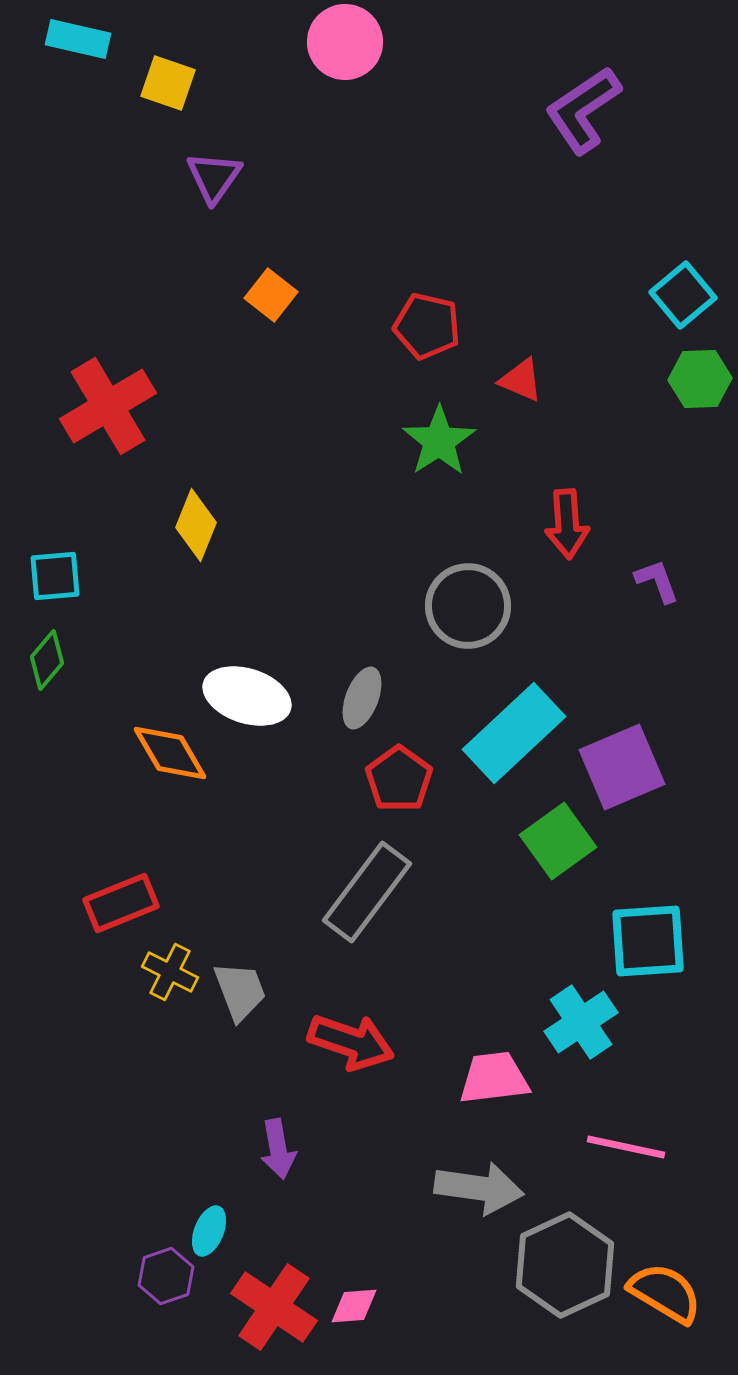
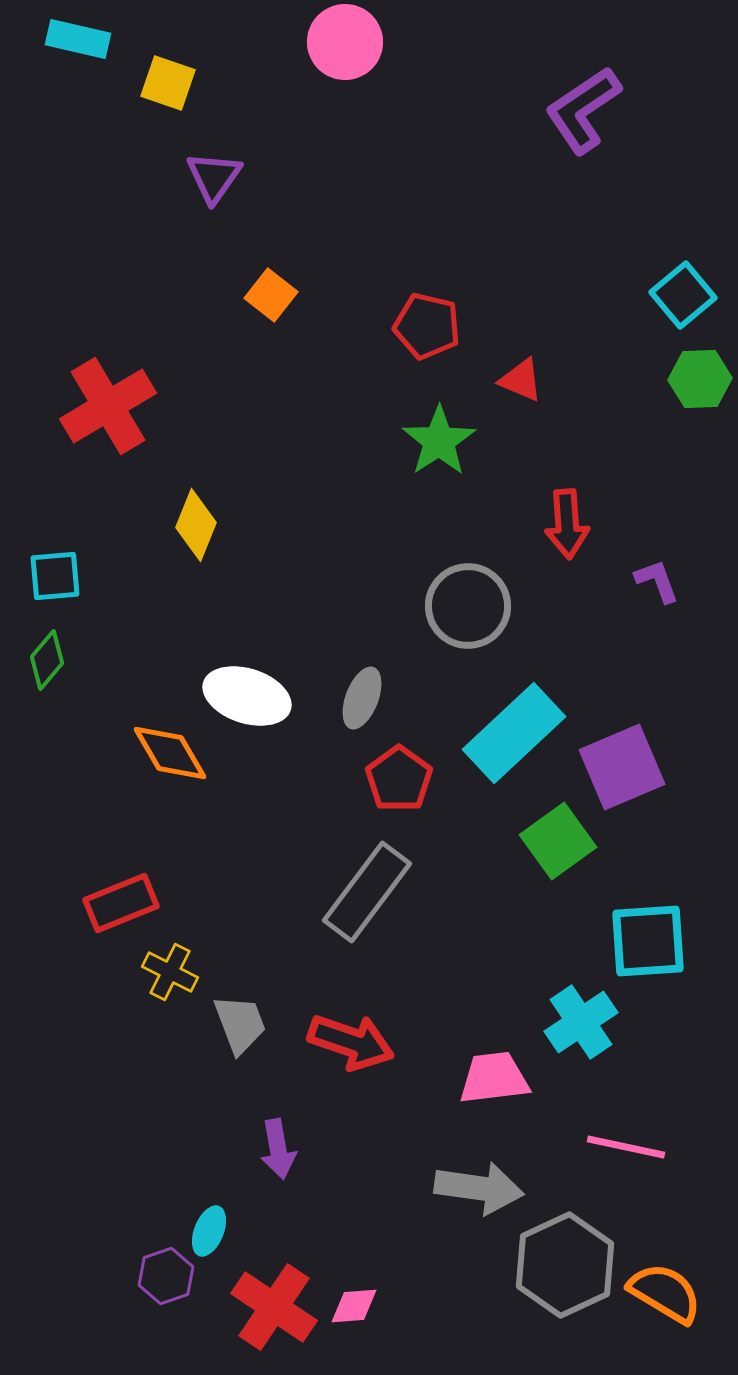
gray trapezoid at (240, 991): moved 33 px down
